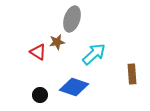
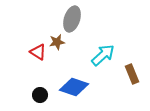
cyan arrow: moved 9 px right, 1 px down
brown rectangle: rotated 18 degrees counterclockwise
